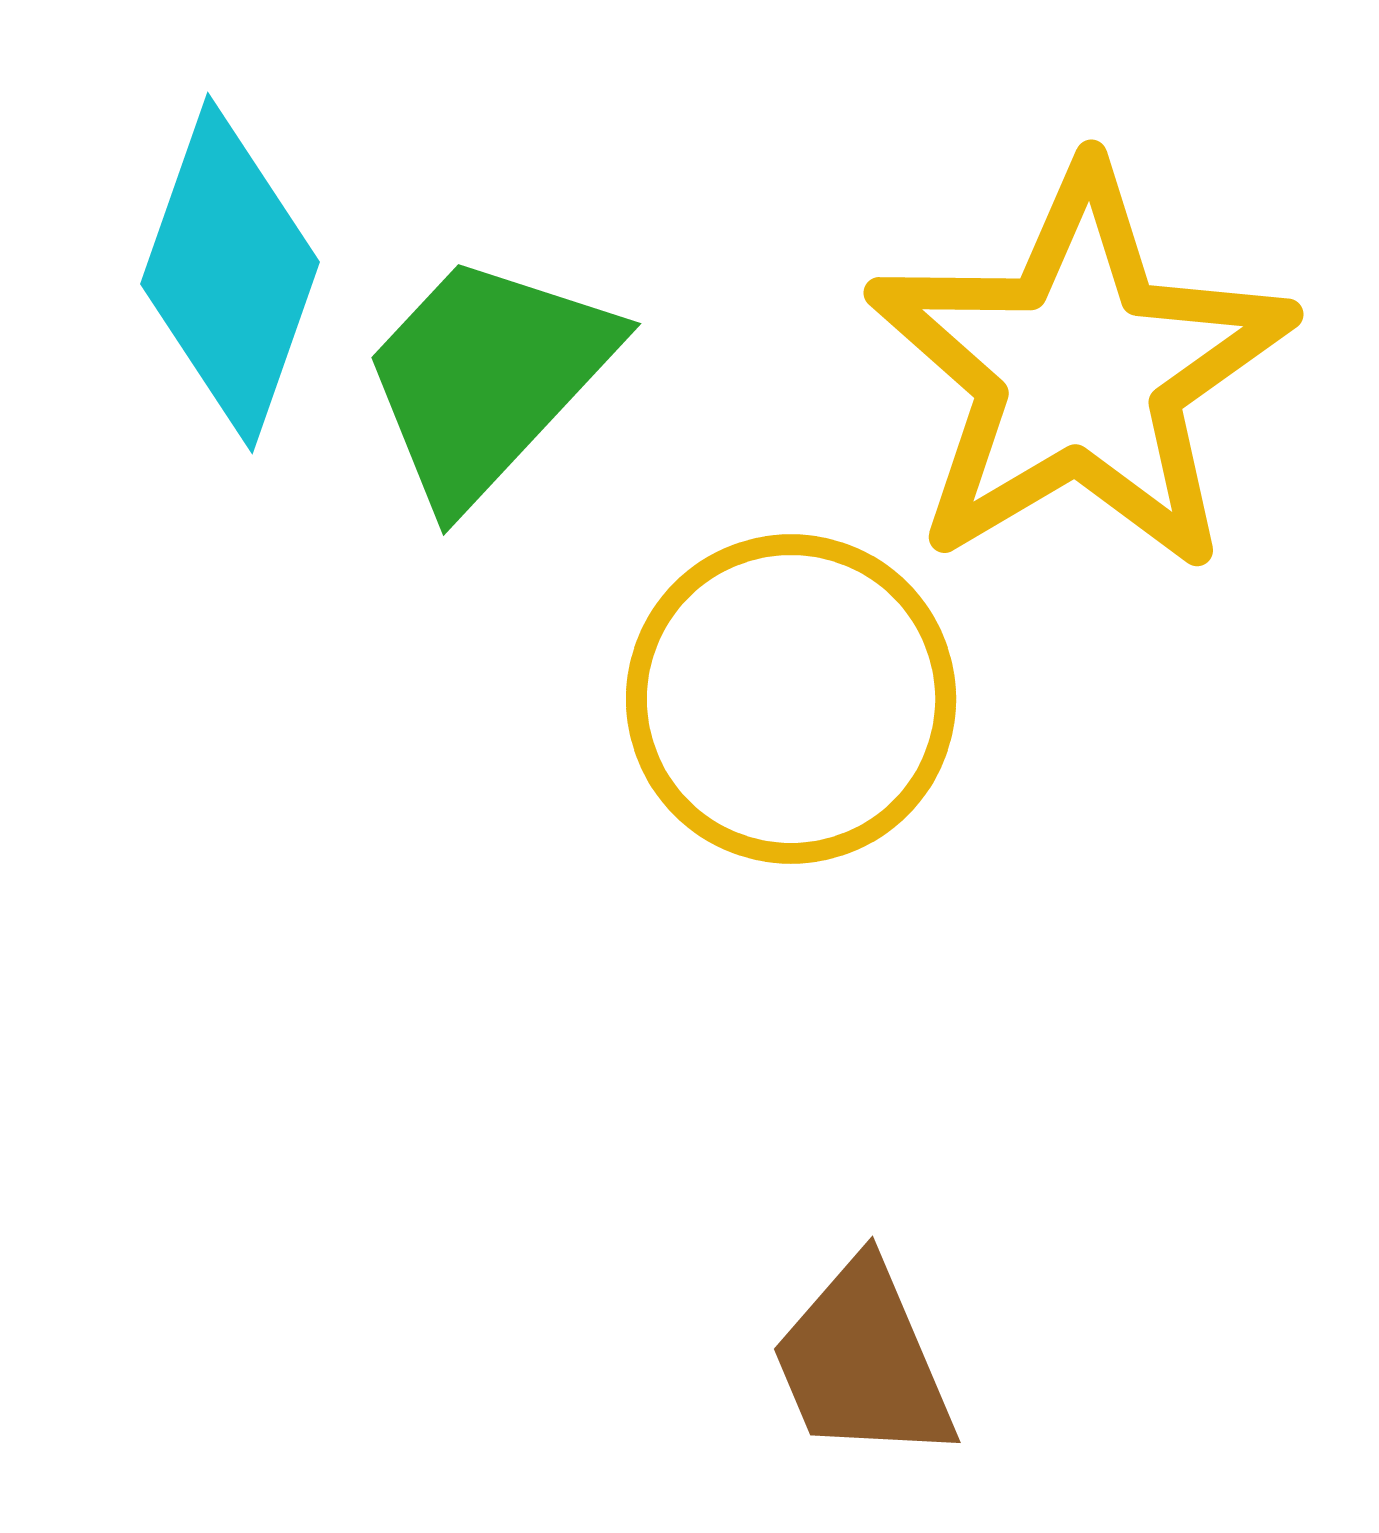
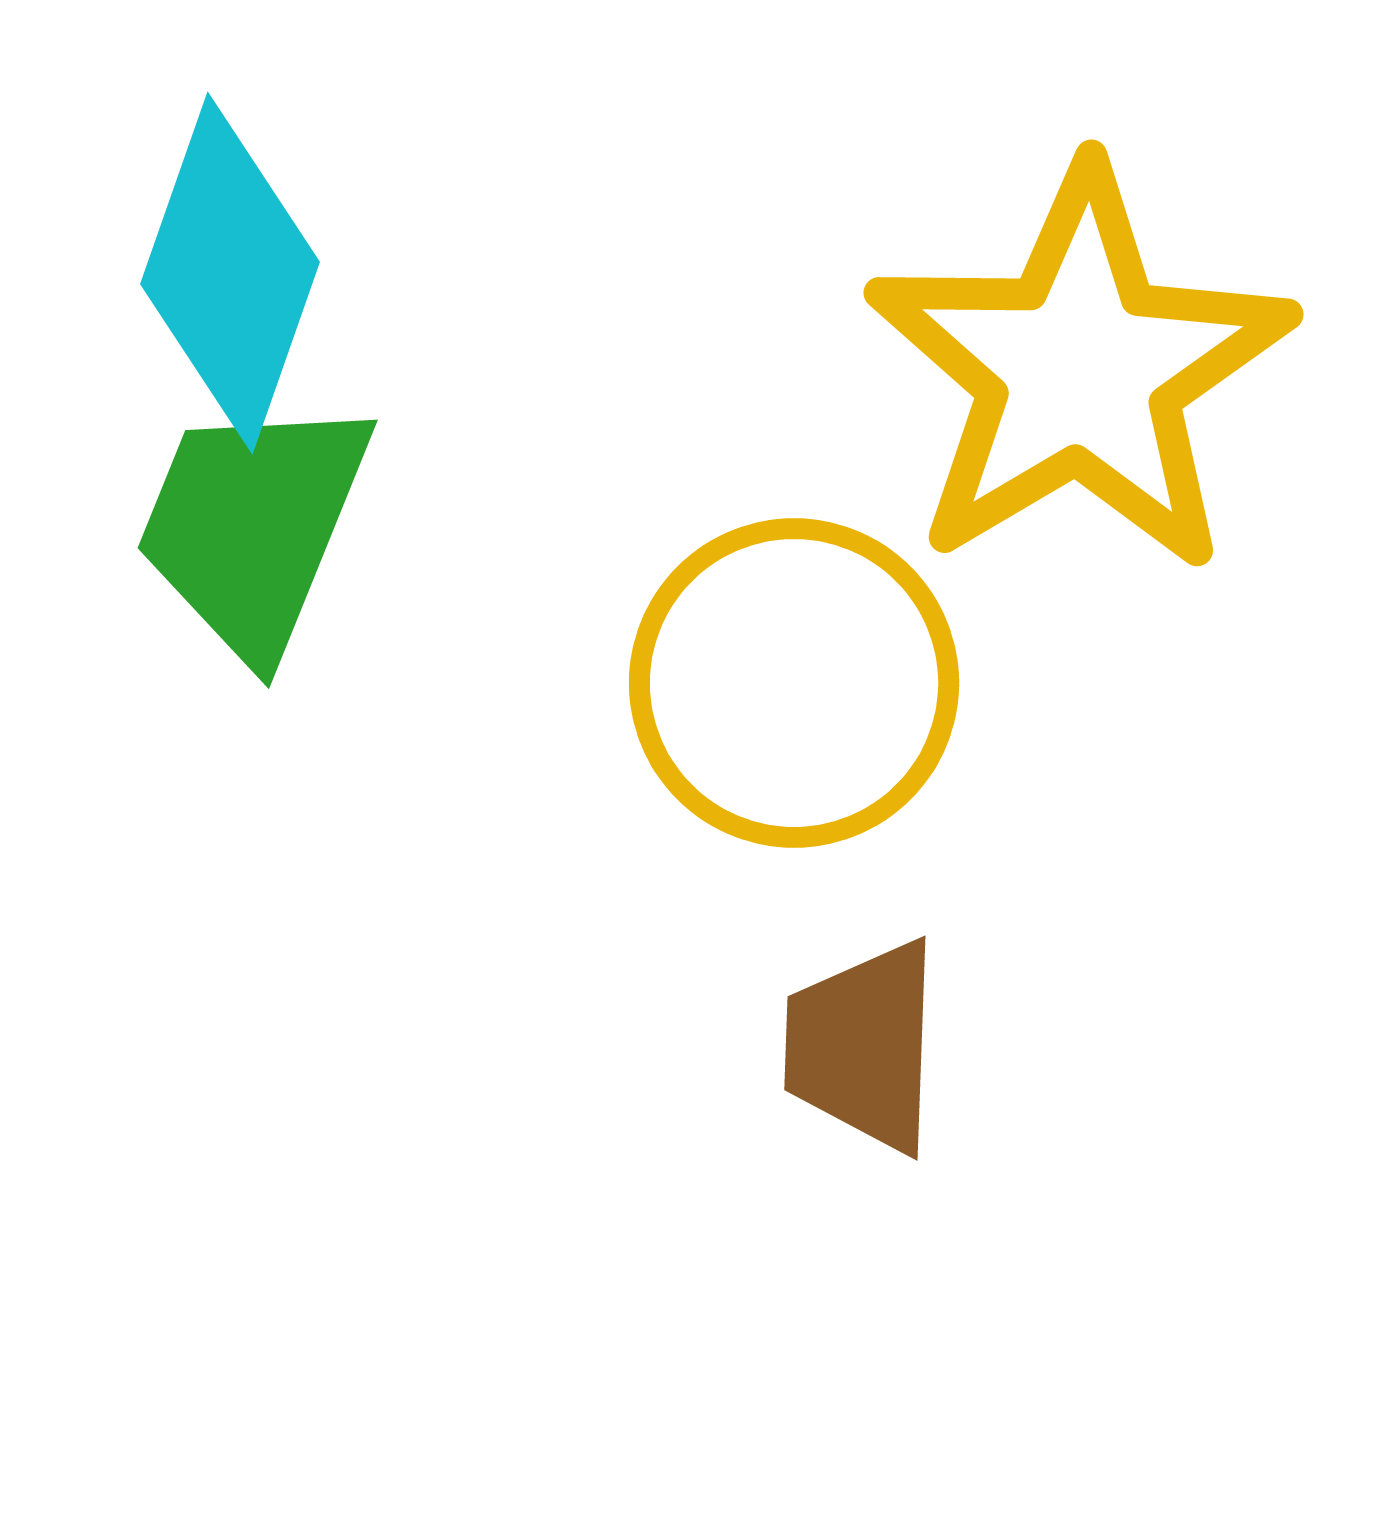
green trapezoid: moved 234 px left, 148 px down; rotated 21 degrees counterclockwise
yellow circle: moved 3 px right, 16 px up
brown trapezoid: moved 316 px up; rotated 25 degrees clockwise
